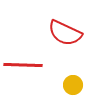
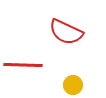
red semicircle: moved 1 px right, 1 px up
